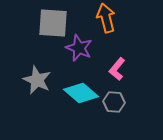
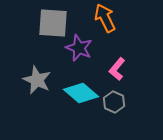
orange arrow: moved 1 px left; rotated 12 degrees counterclockwise
gray hexagon: rotated 20 degrees clockwise
